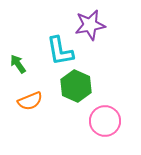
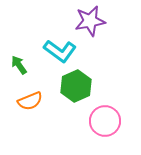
purple star: moved 4 px up
cyan L-shape: rotated 44 degrees counterclockwise
green arrow: moved 1 px right, 1 px down
green hexagon: rotated 12 degrees clockwise
